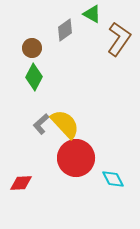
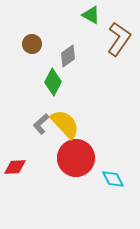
green triangle: moved 1 px left, 1 px down
gray diamond: moved 3 px right, 26 px down
brown circle: moved 4 px up
green diamond: moved 19 px right, 5 px down
red diamond: moved 6 px left, 16 px up
